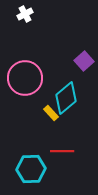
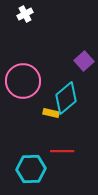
pink circle: moved 2 px left, 3 px down
yellow rectangle: rotated 35 degrees counterclockwise
